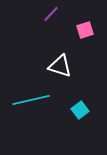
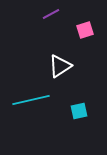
purple line: rotated 18 degrees clockwise
white triangle: rotated 50 degrees counterclockwise
cyan square: moved 1 px left, 1 px down; rotated 24 degrees clockwise
